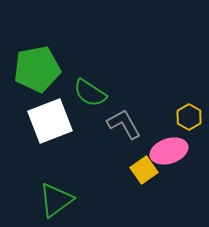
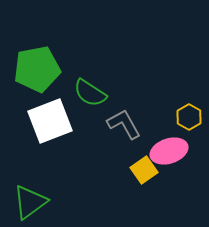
green triangle: moved 26 px left, 2 px down
